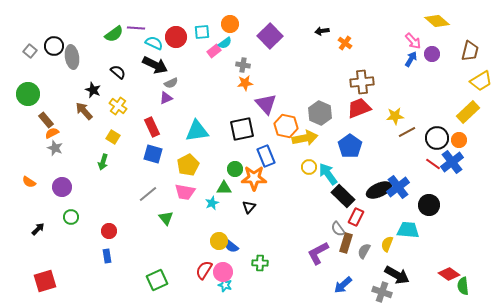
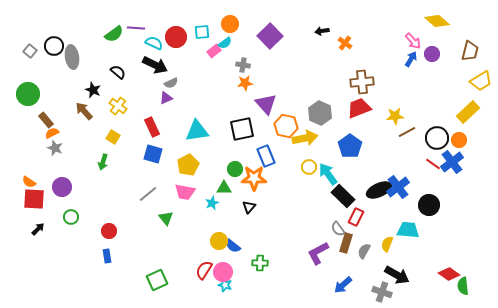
blue semicircle at (231, 246): moved 2 px right
red square at (45, 281): moved 11 px left, 82 px up; rotated 20 degrees clockwise
